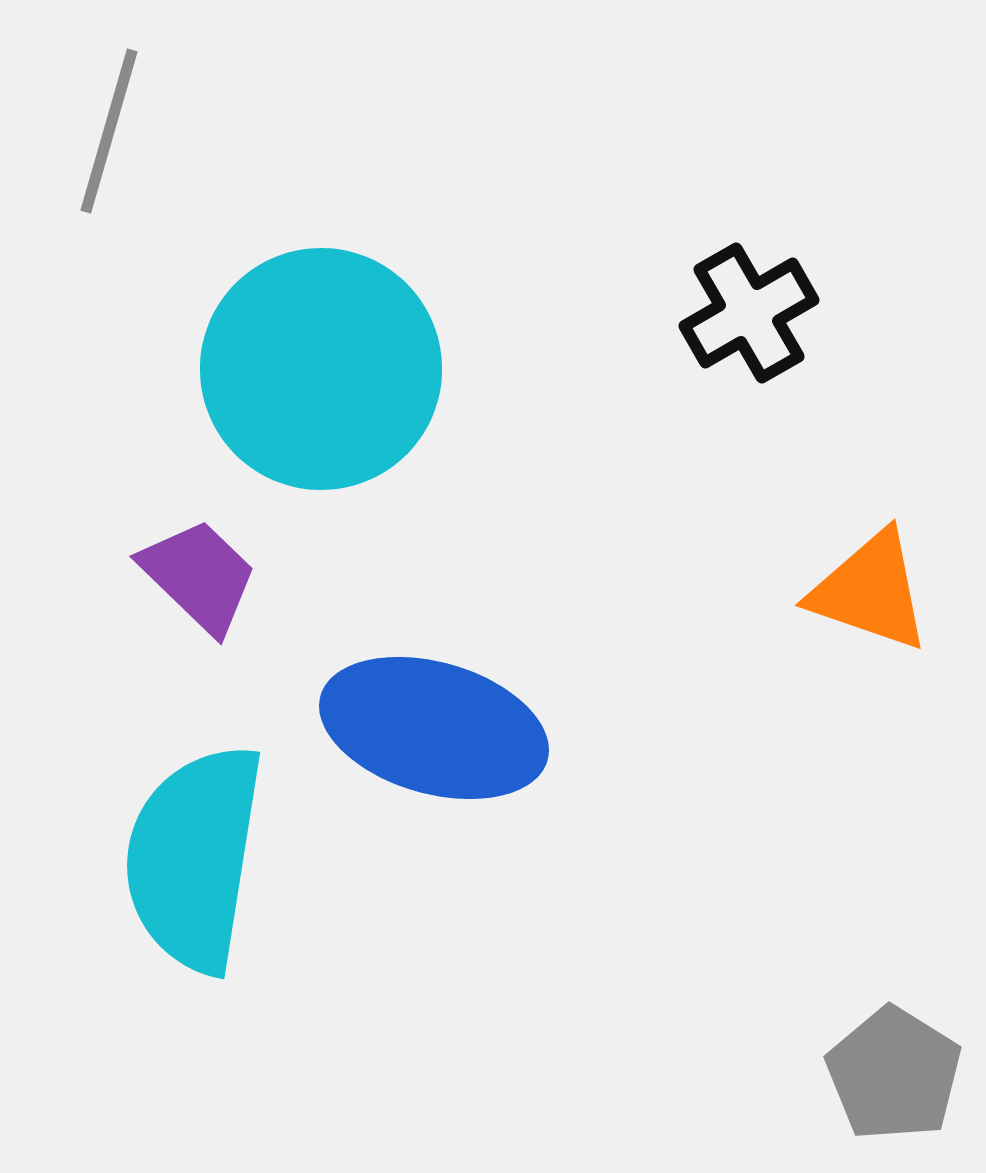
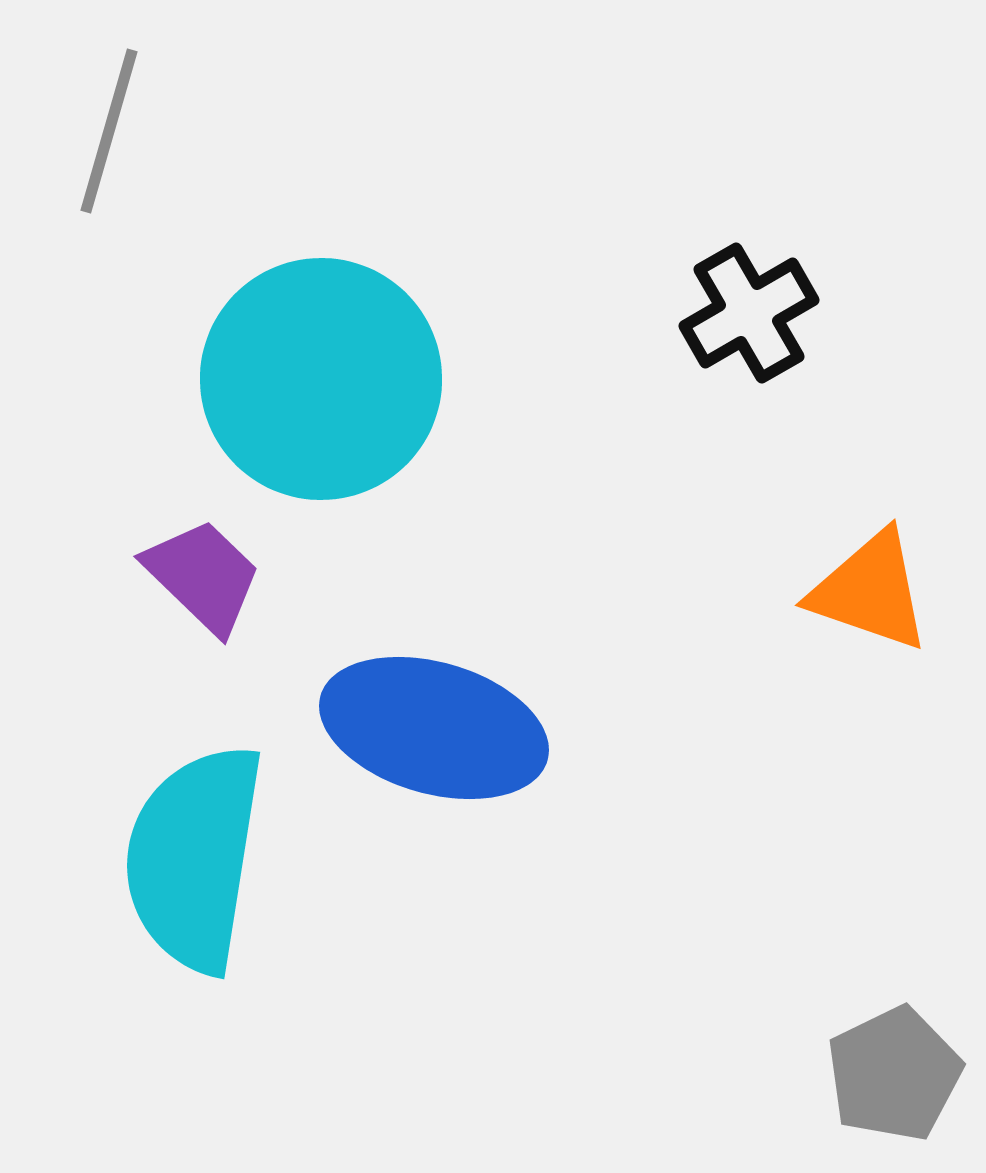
cyan circle: moved 10 px down
purple trapezoid: moved 4 px right
gray pentagon: rotated 14 degrees clockwise
